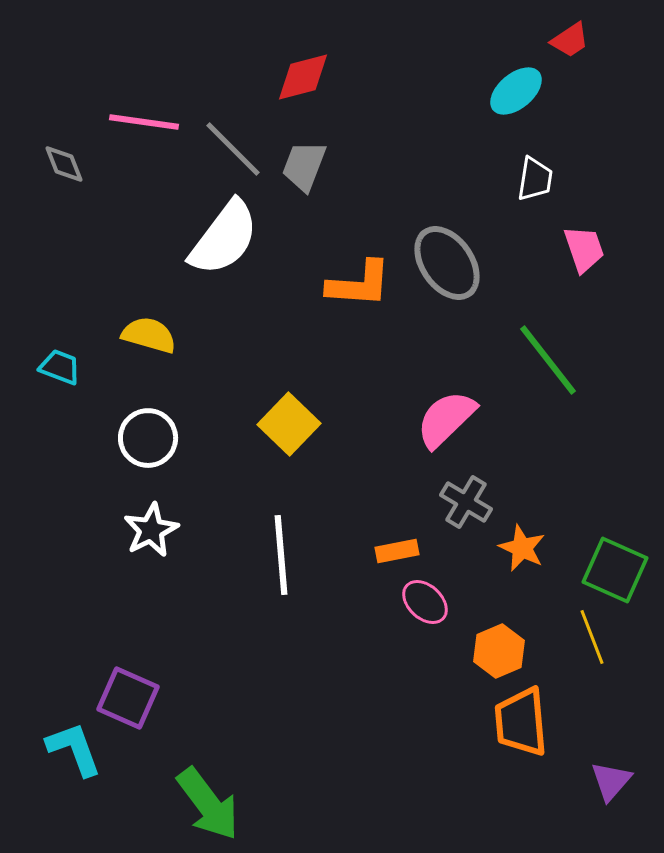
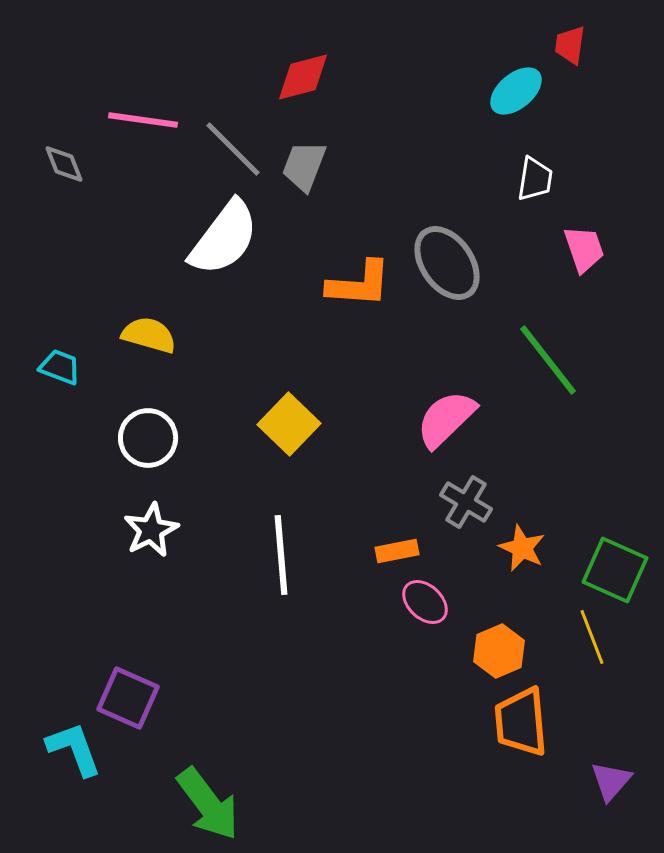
red trapezoid: moved 5 px down; rotated 132 degrees clockwise
pink line: moved 1 px left, 2 px up
